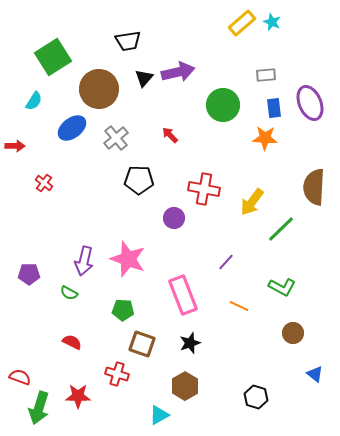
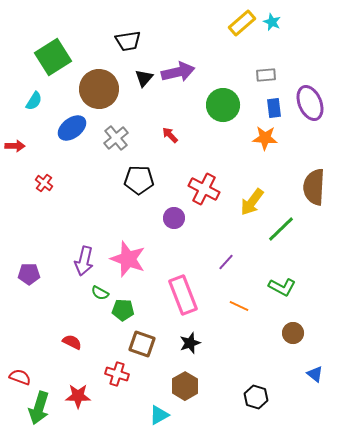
red cross at (204, 189): rotated 16 degrees clockwise
green semicircle at (69, 293): moved 31 px right
